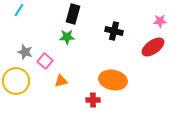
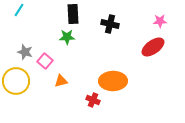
black rectangle: rotated 18 degrees counterclockwise
black cross: moved 4 px left, 7 px up
orange ellipse: moved 1 px down; rotated 12 degrees counterclockwise
red cross: rotated 24 degrees clockwise
